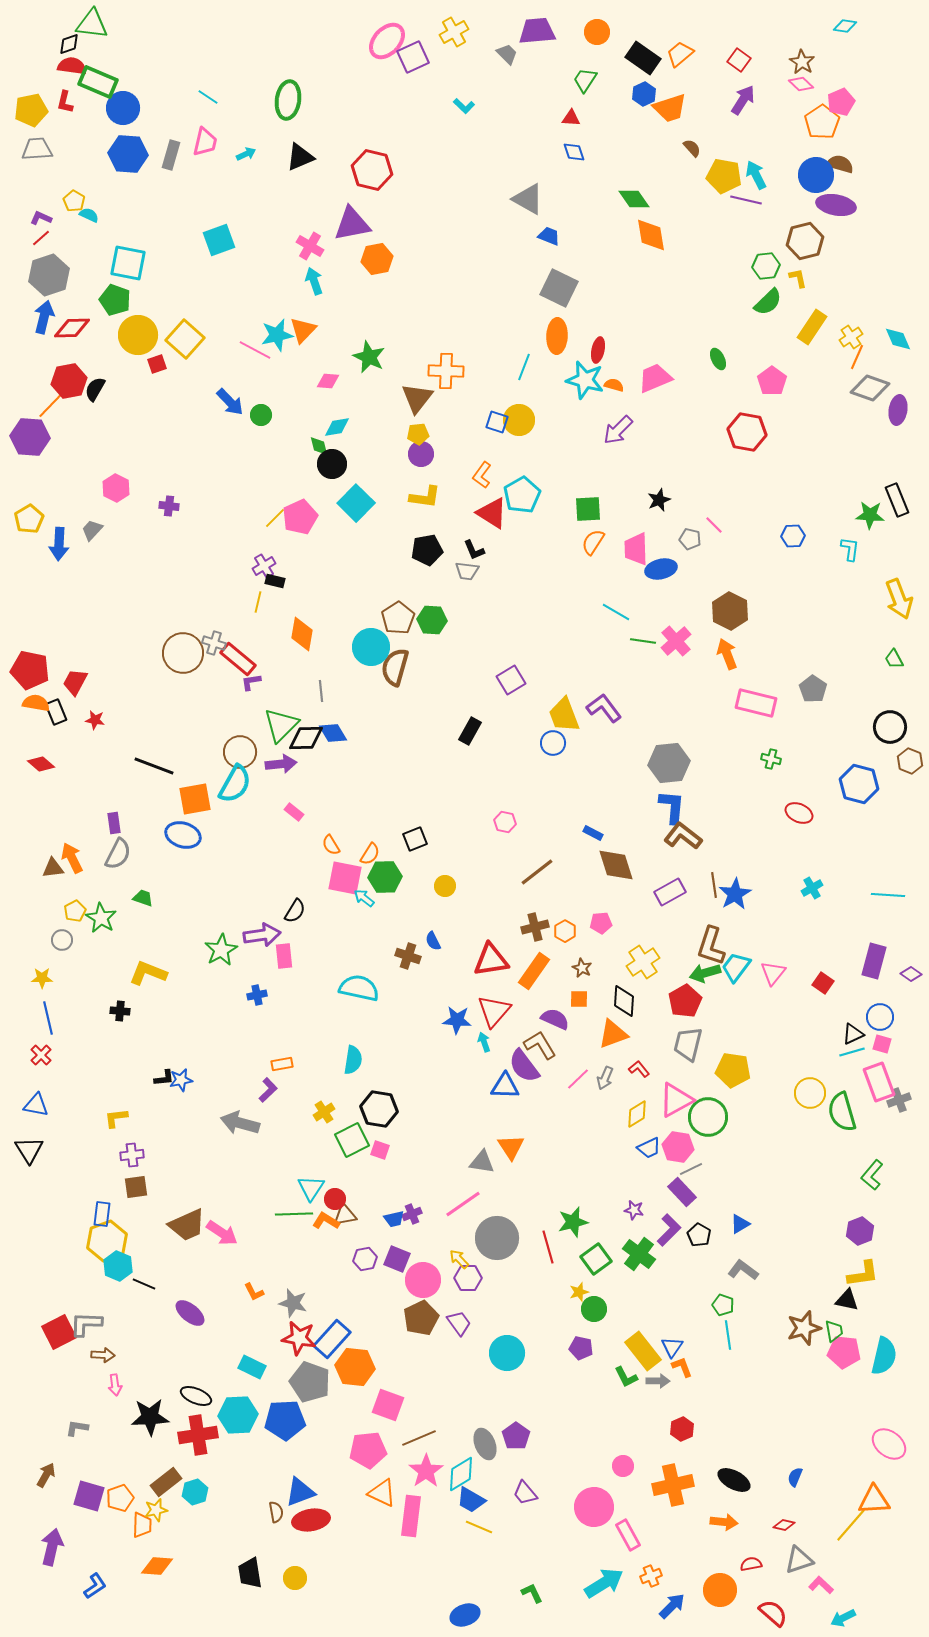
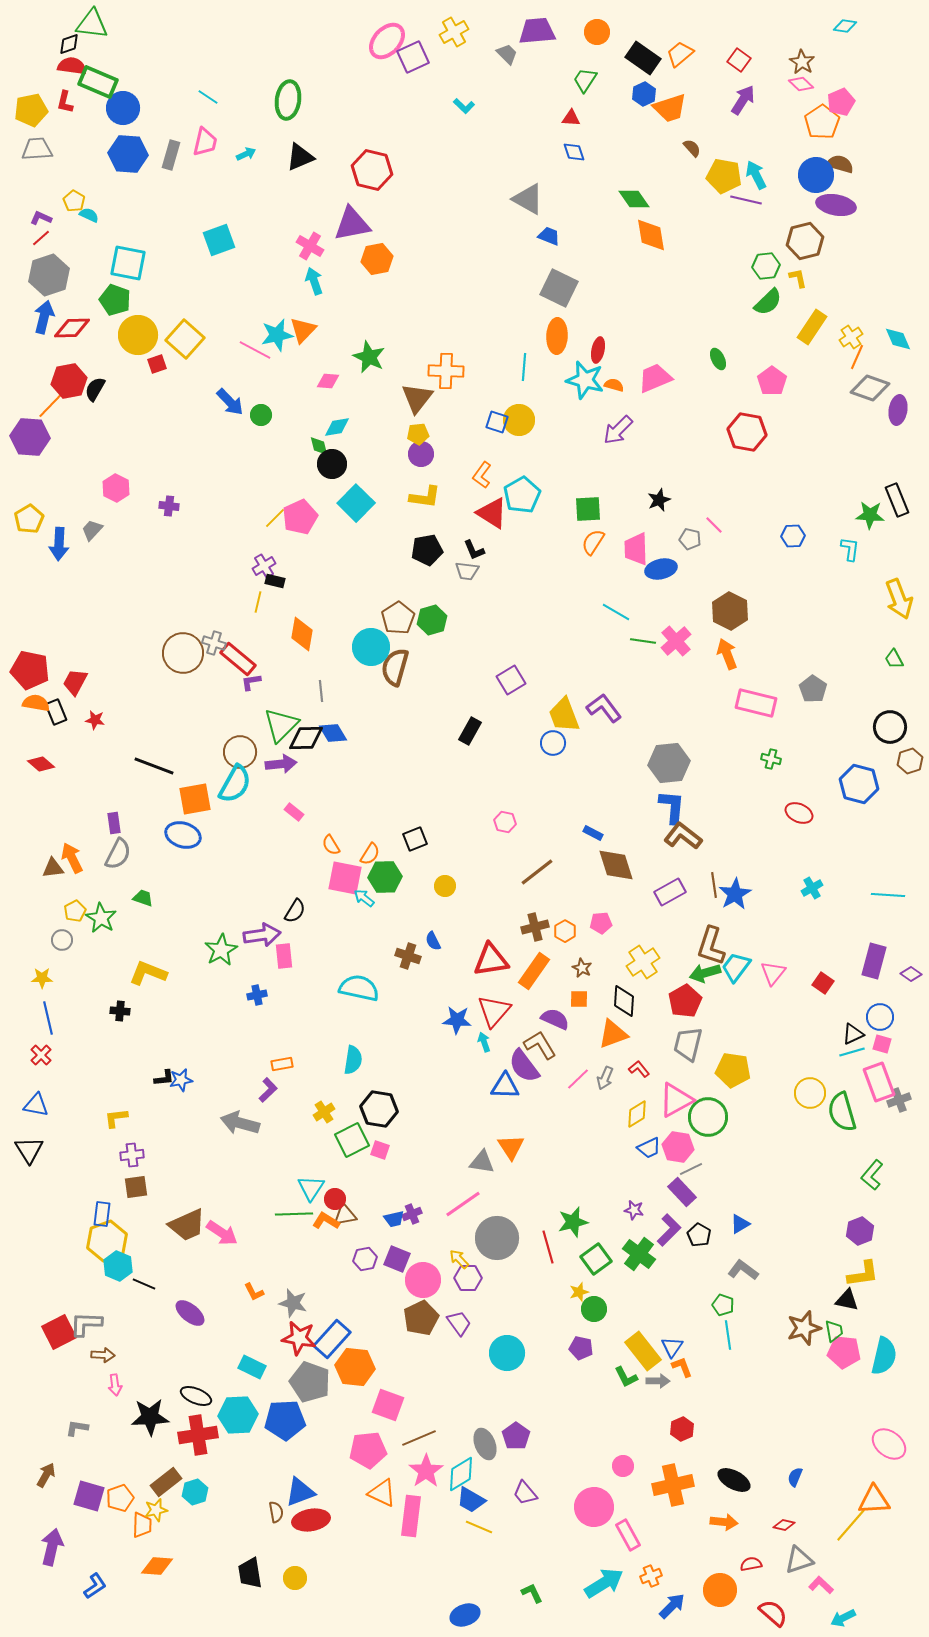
cyan line at (524, 367): rotated 16 degrees counterclockwise
green hexagon at (432, 620): rotated 20 degrees counterclockwise
brown hexagon at (910, 761): rotated 20 degrees clockwise
